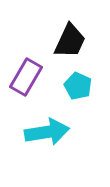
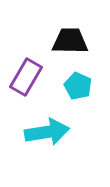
black trapezoid: rotated 114 degrees counterclockwise
